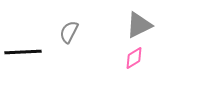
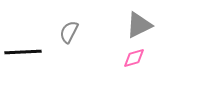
pink diamond: rotated 15 degrees clockwise
